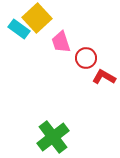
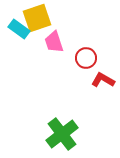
yellow square: rotated 24 degrees clockwise
pink trapezoid: moved 7 px left
red L-shape: moved 1 px left, 3 px down
green cross: moved 9 px right, 3 px up
